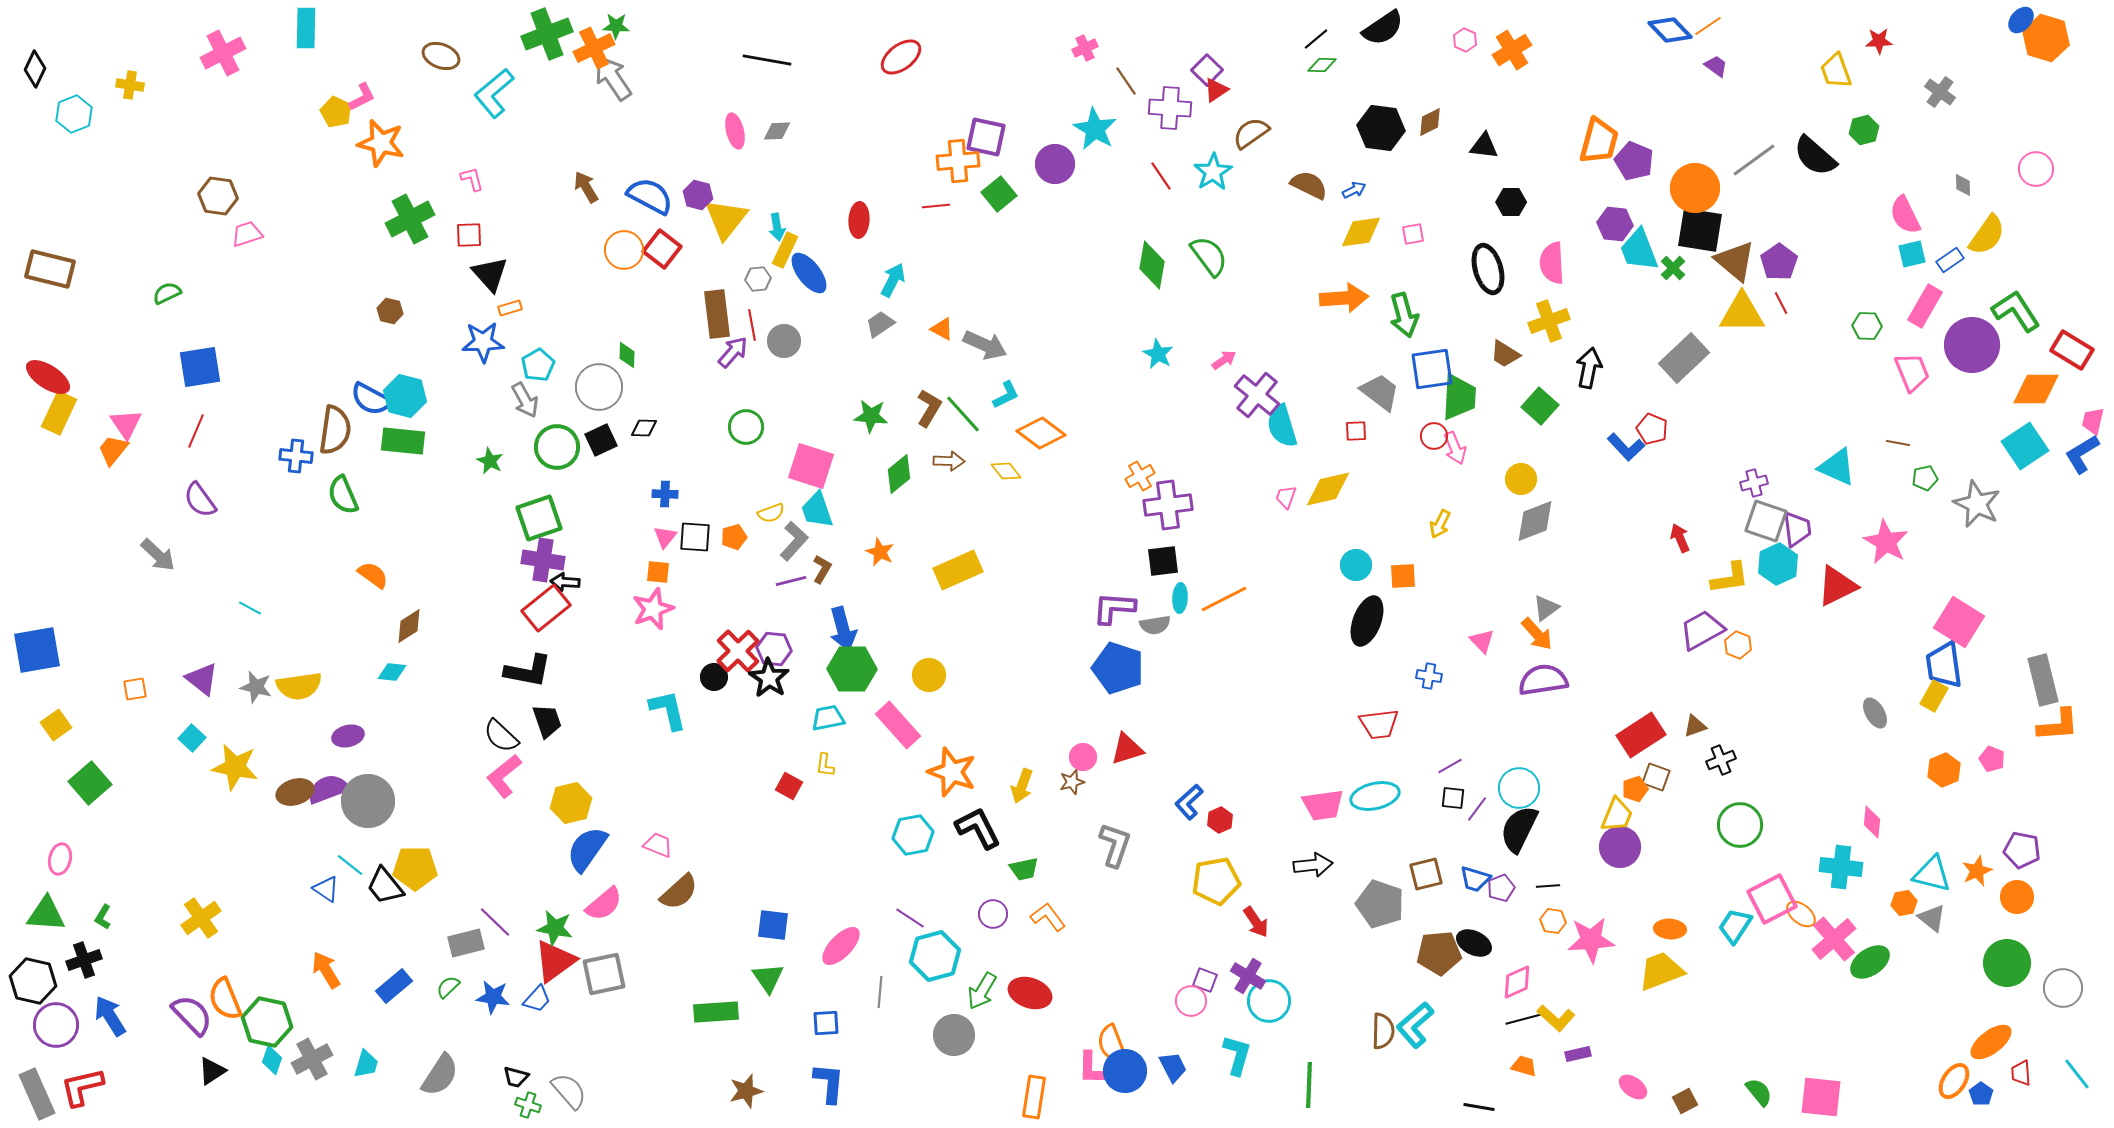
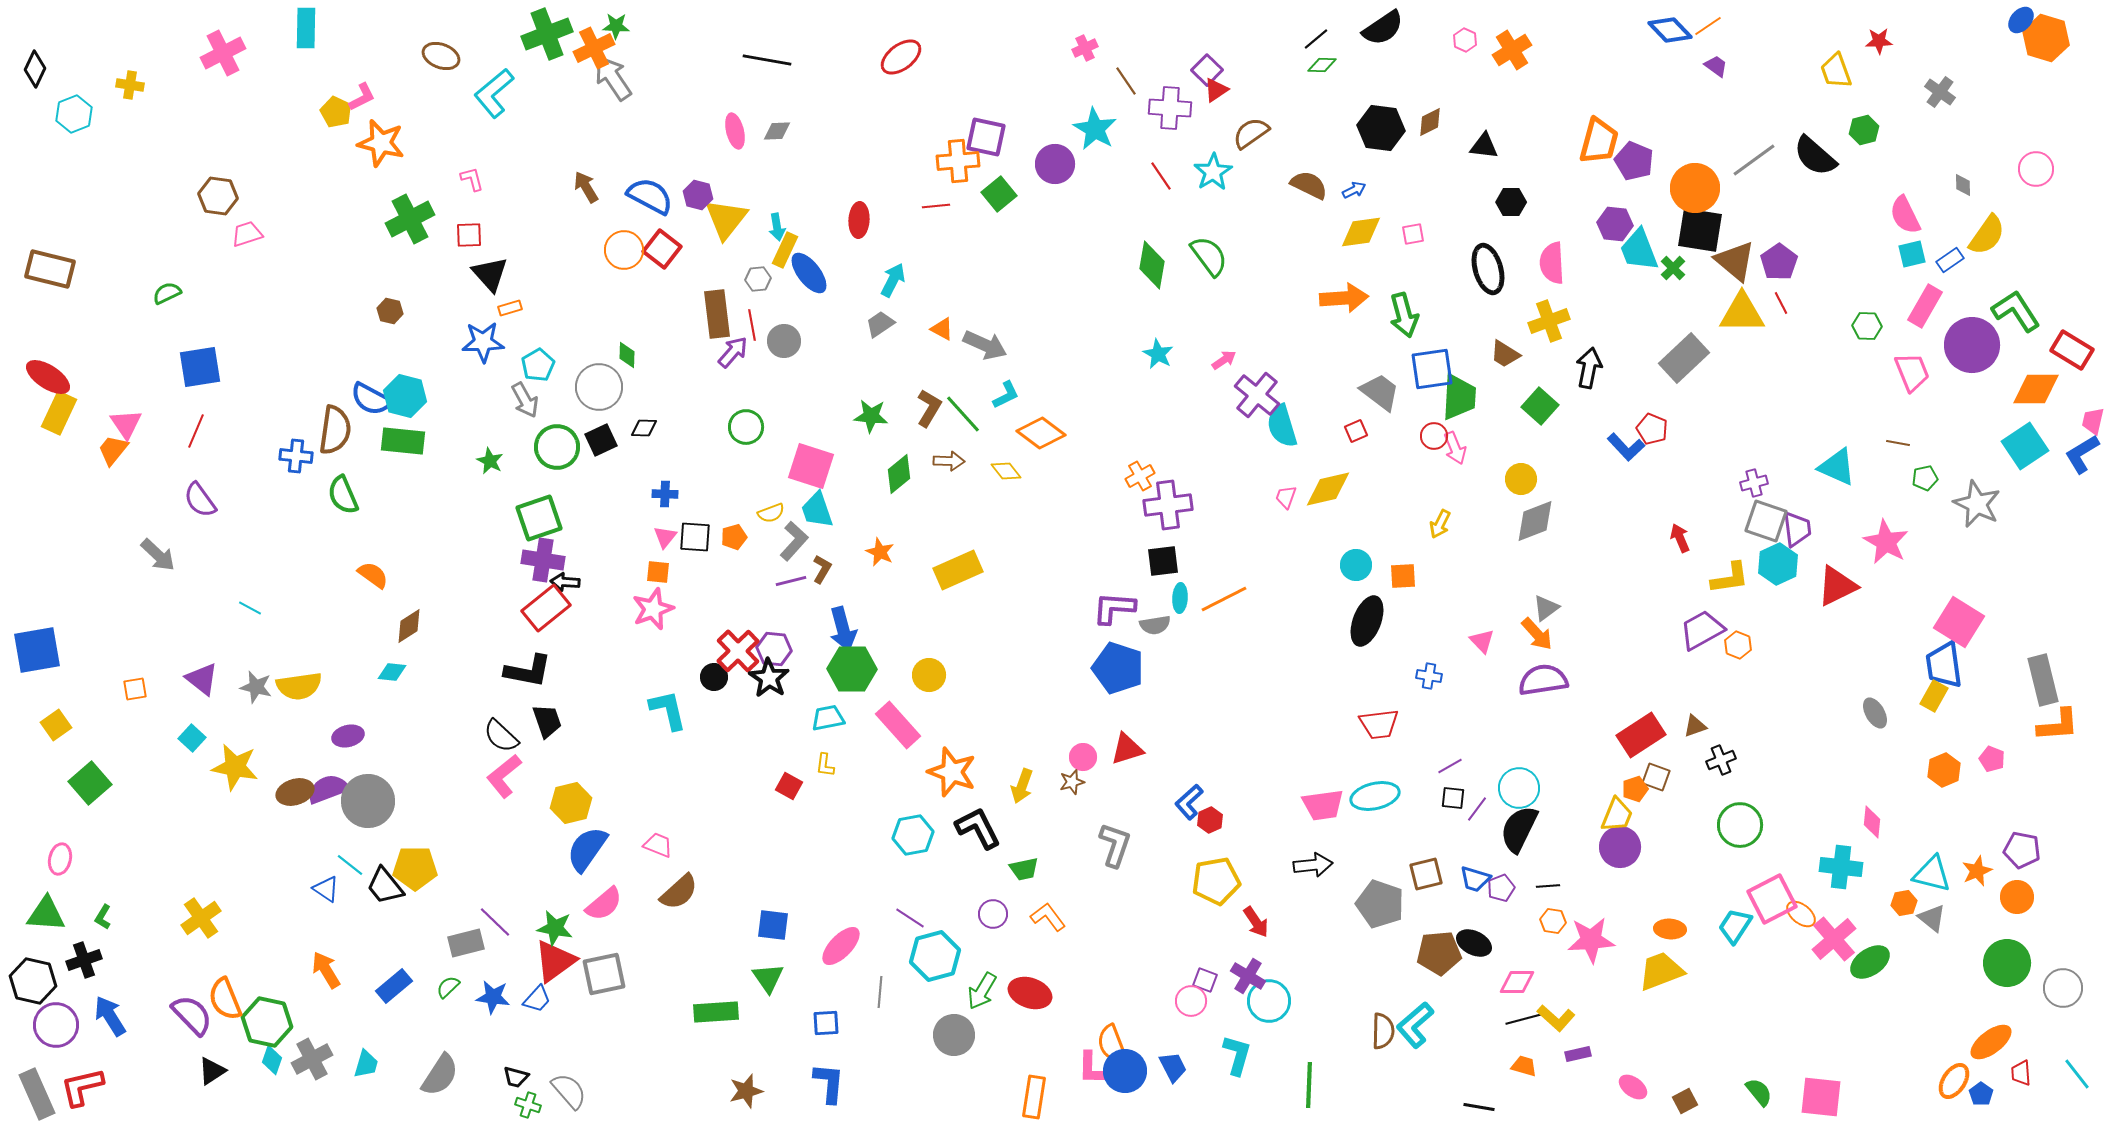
red square at (1356, 431): rotated 20 degrees counterclockwise
red hexagon at (1220, 820): moved 10 px left
pink diamond at (1517, 982): rotated 24 degrees clockwise
